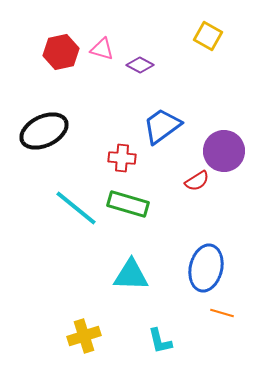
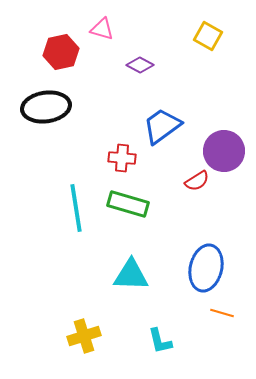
pink triangle: moved 20 px up
black ellipse: moved 2 px right, 24 px up; rotated 18 degrees clockwise
cyan line: rotated 42 degrees clockwise
